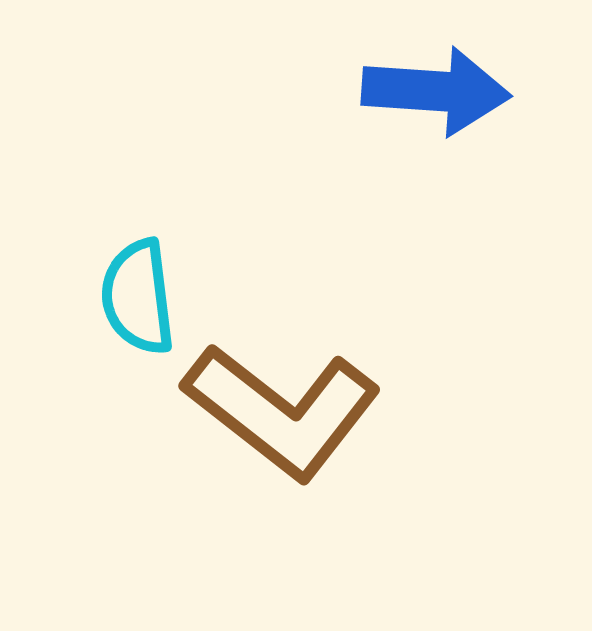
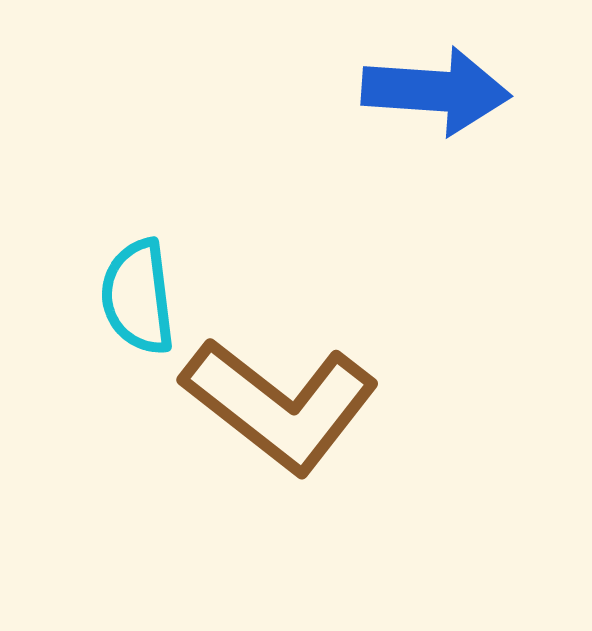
brown L-shape: moved 2 px left, 6 px up
